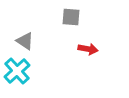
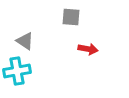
cyan cross: rotated 32 degrees clockwise
